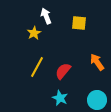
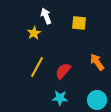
cyan star: rotated 21 degrees counterclockwise
